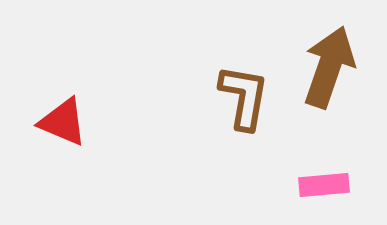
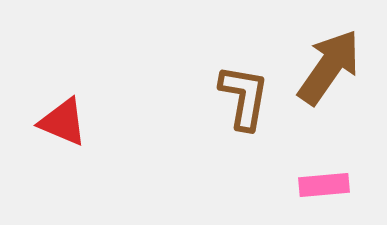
brown arrow: rotated 16 degrees clockwise
